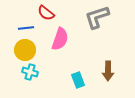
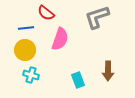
cyan cross: moved 1 px right, 3 px down
